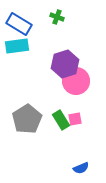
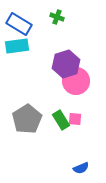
purple hexagon: moved 1 px right
pink square: rotated 16 degrees clockwise
